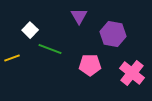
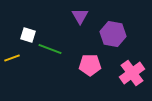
purple triangle: moved 1 px right
white square: moved 2 px left, 5 px down; rotated 28 degrees counterclockwise
pink cross: rotated 15 degrees clockwise
